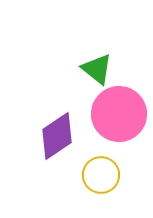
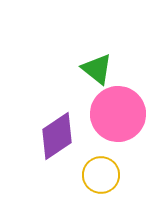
pink circle: moved 1 px left
